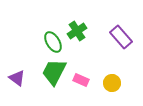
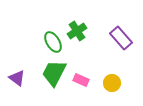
purple rectangle: moved 1 px down
green trapezoid: moved 1 px down
